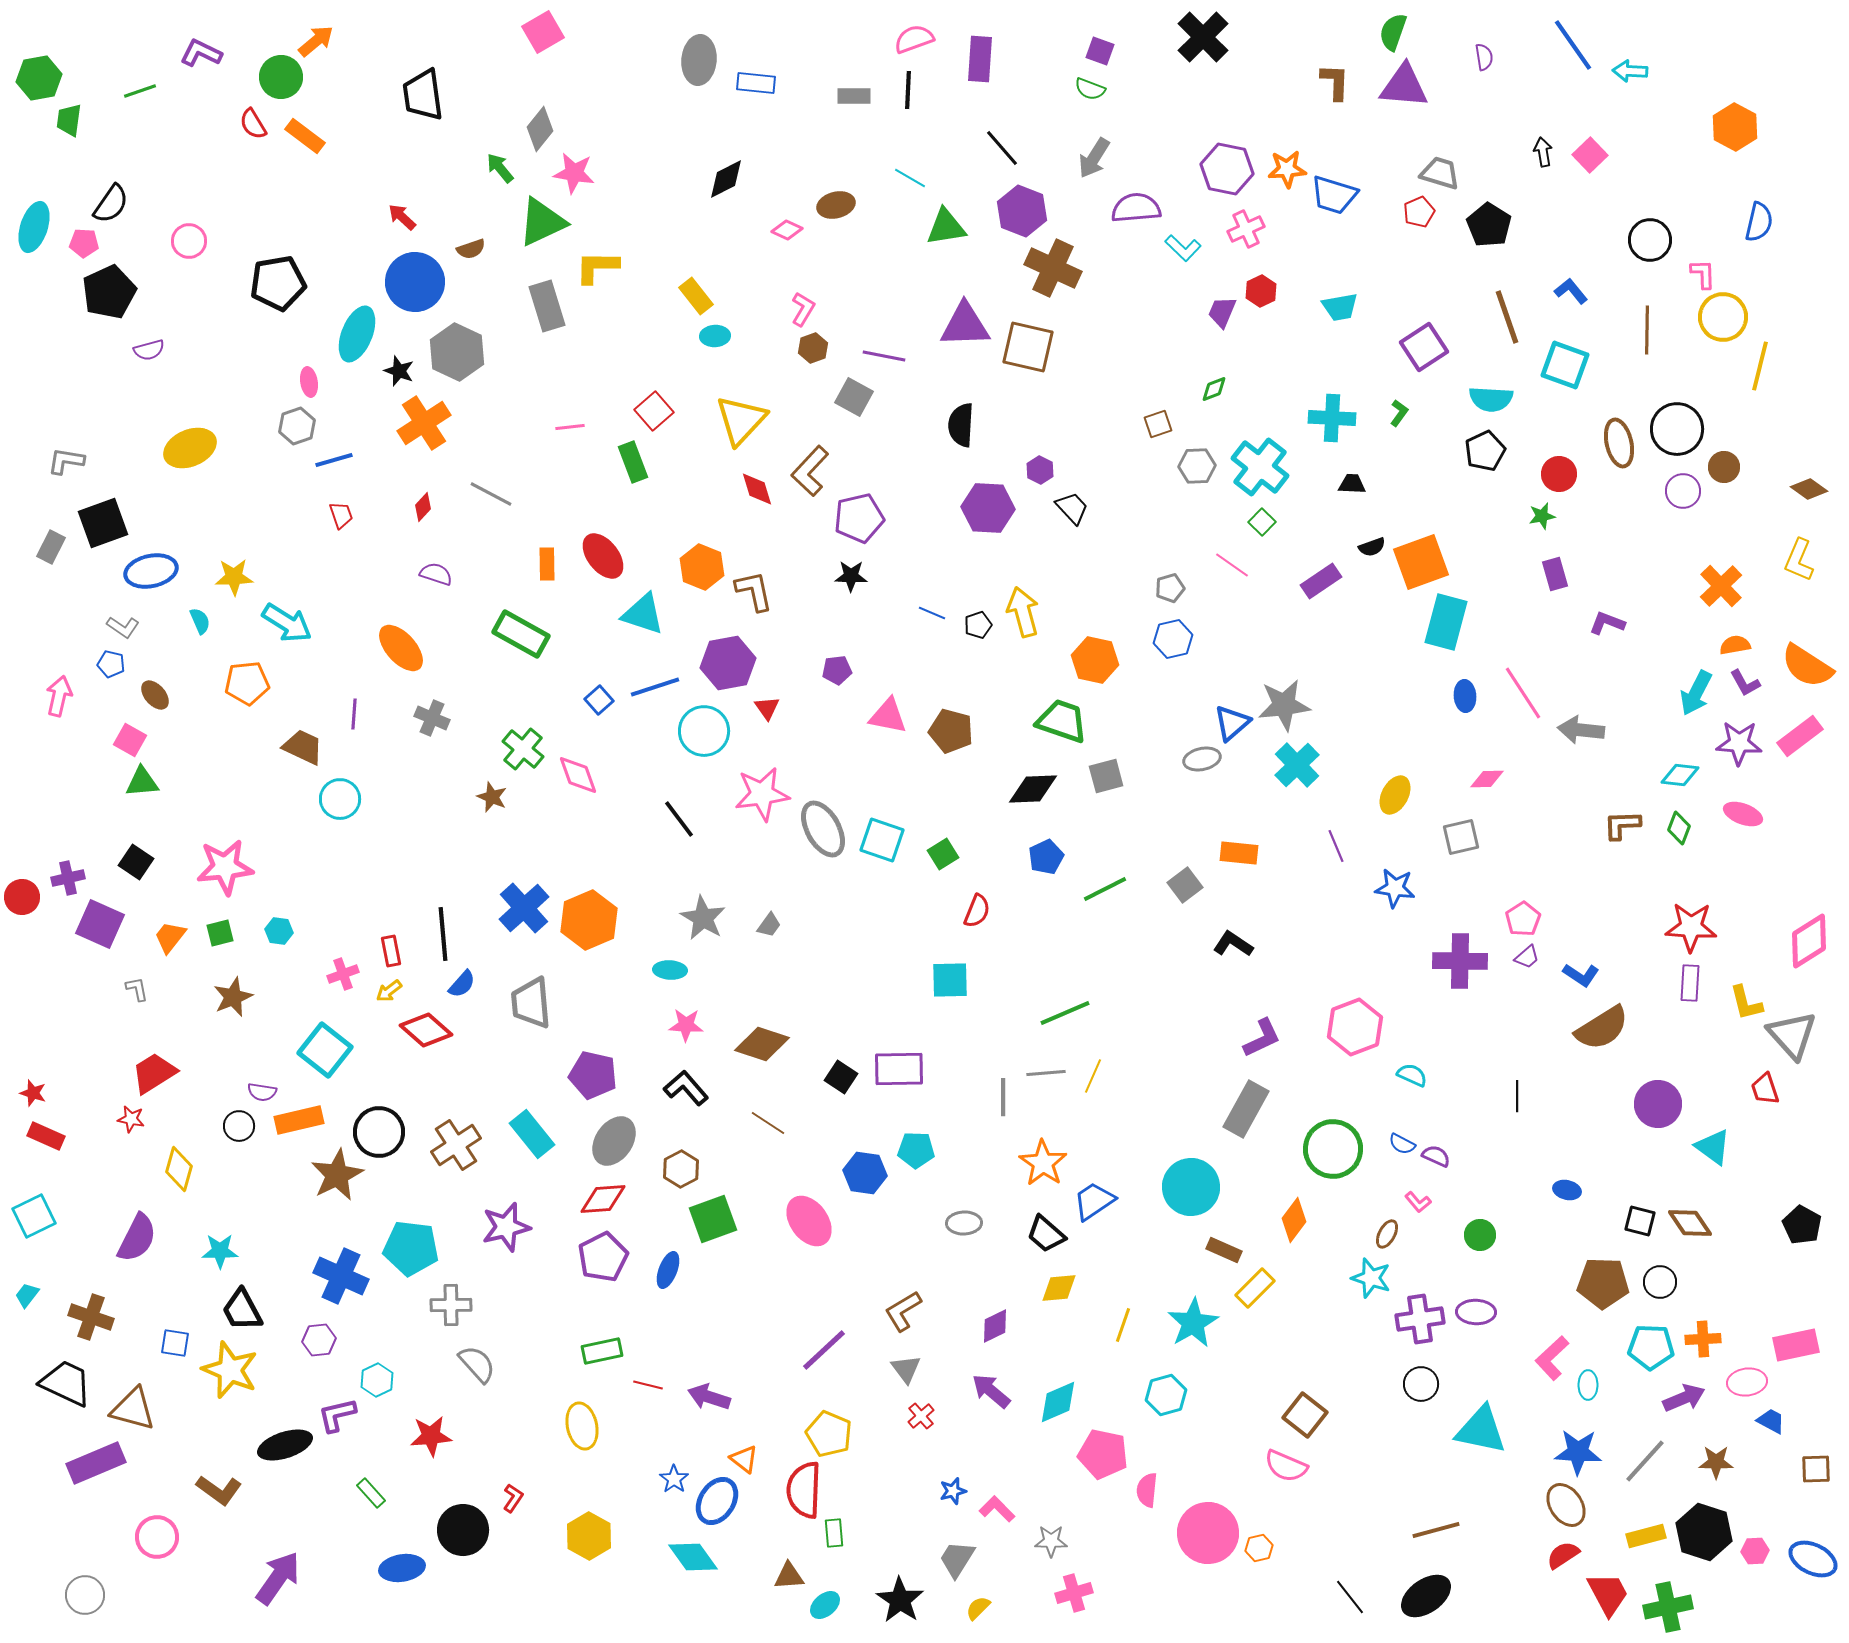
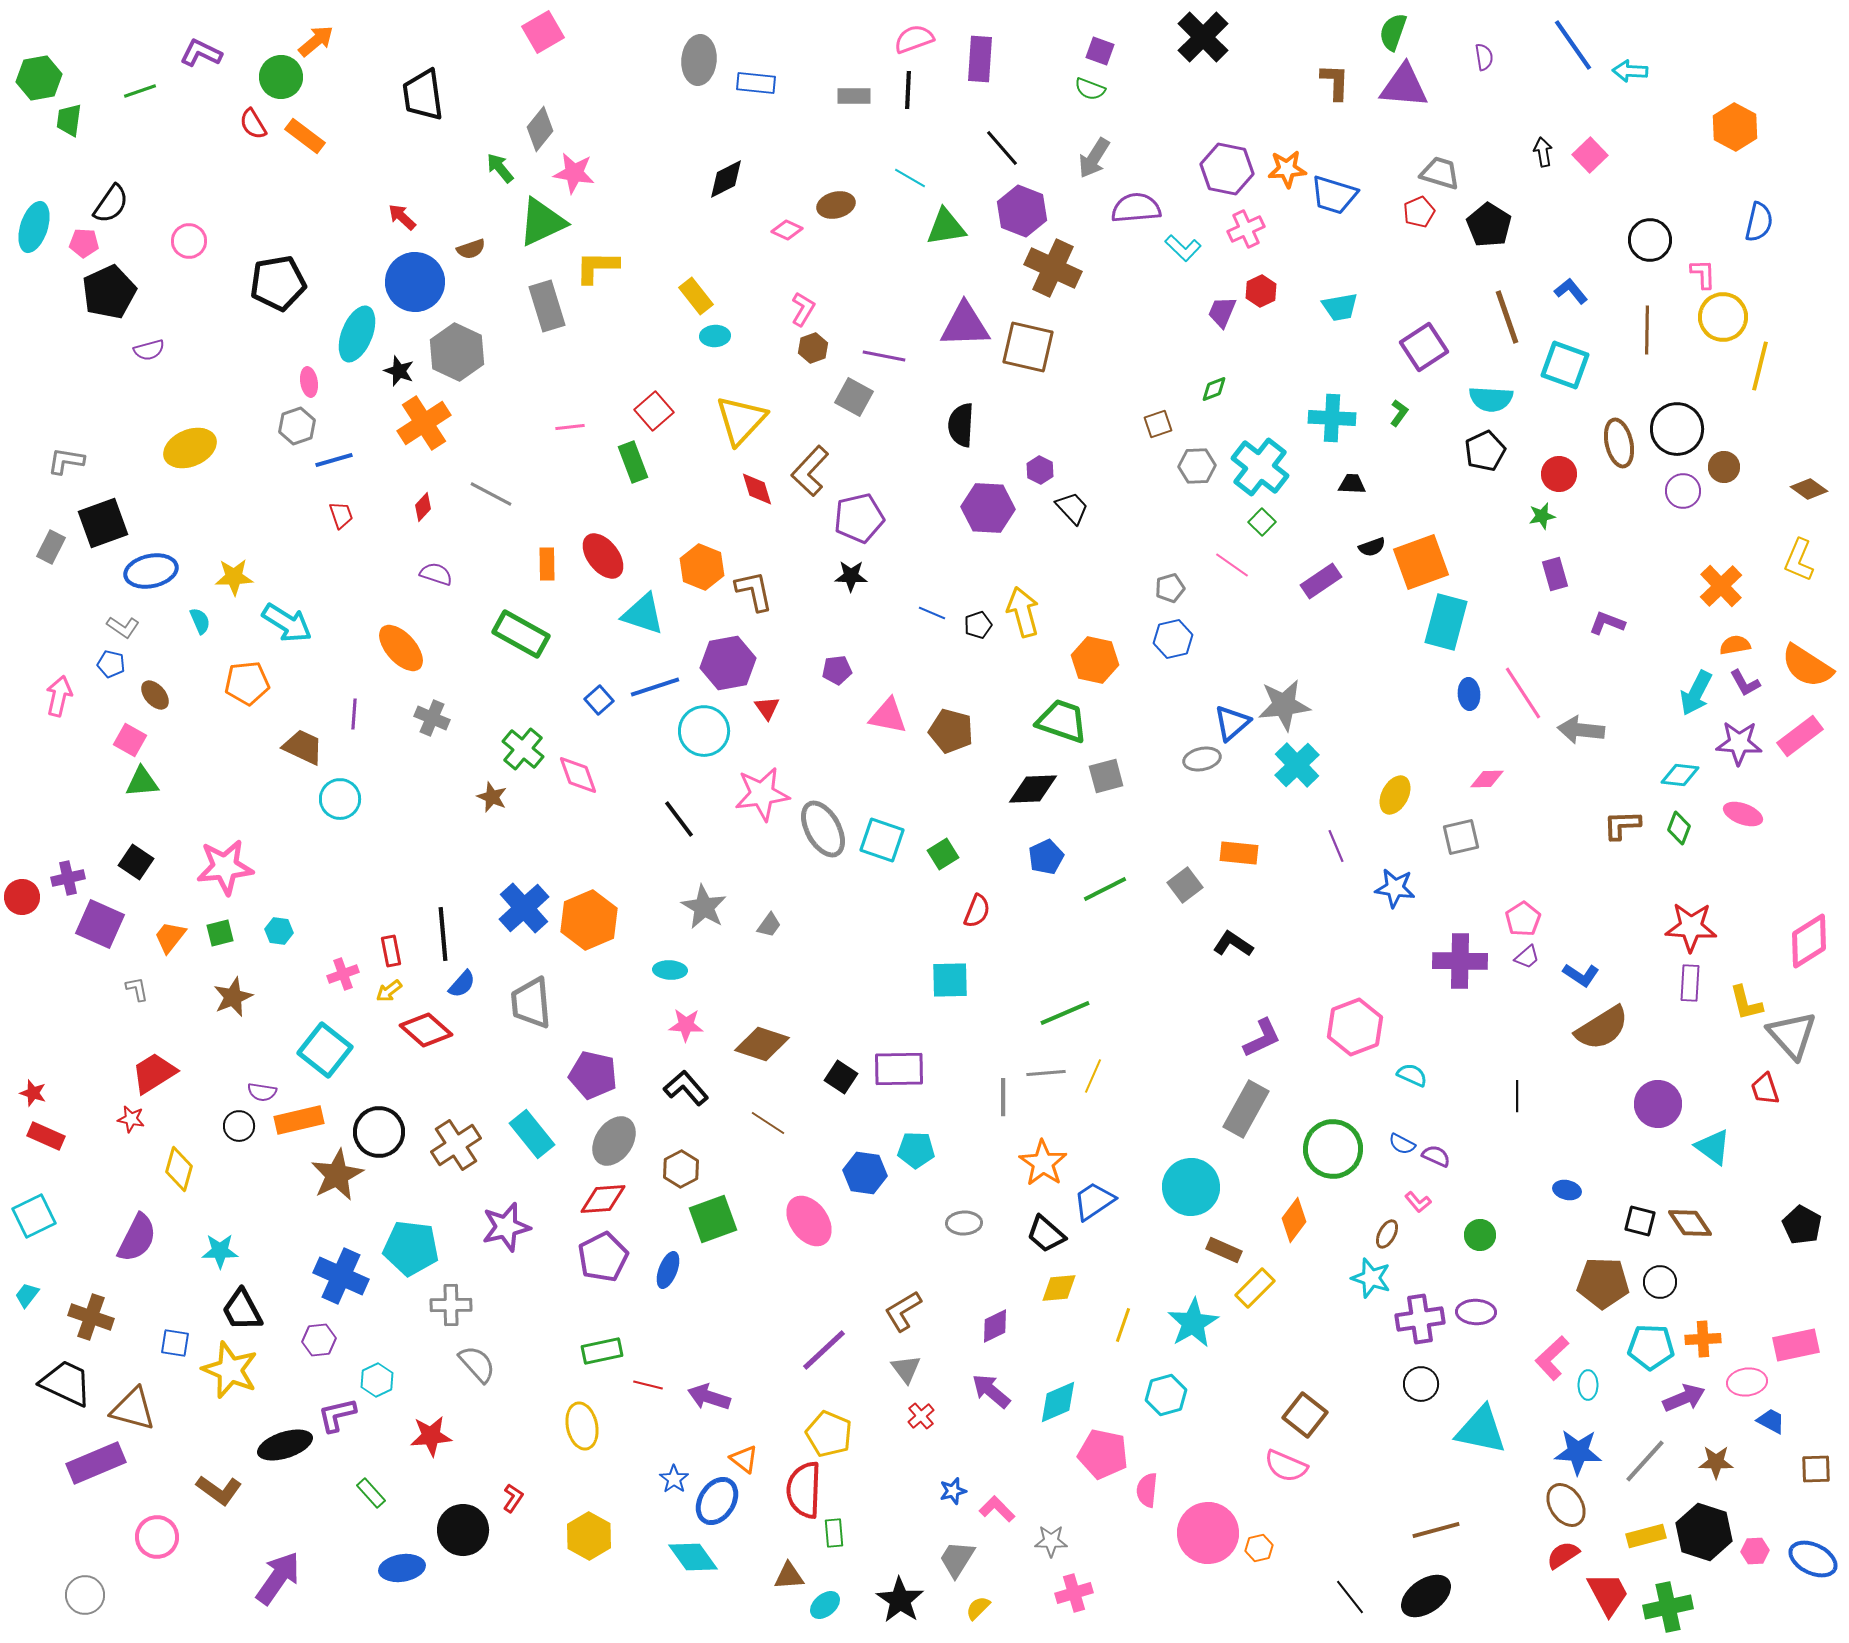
blue ellipse at (1465, 696): moved 4 px right, 2 px up
gray star at (703, 918): moved 1 px right, 11 px up
